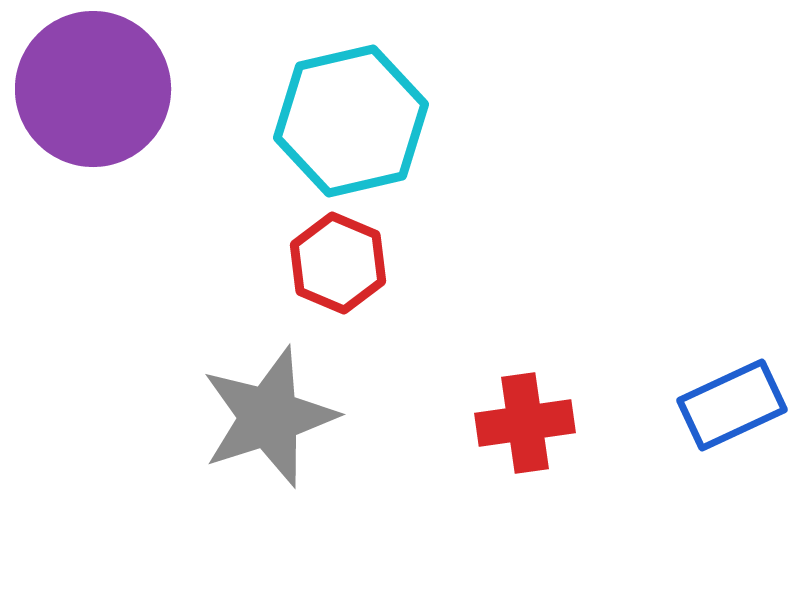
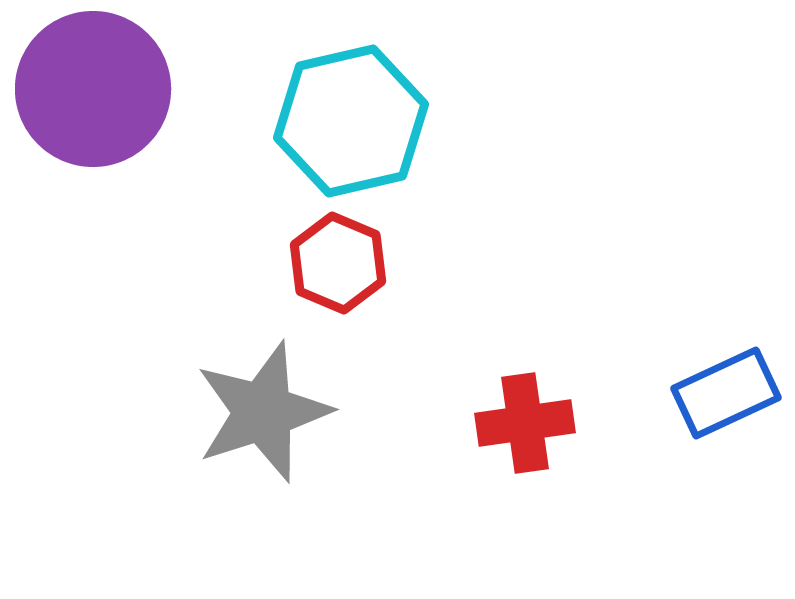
blue rectangle: moved 6 px left, 12 px up
gray star: moved 6 px left, 5 px up
